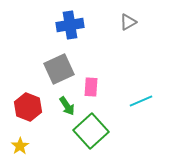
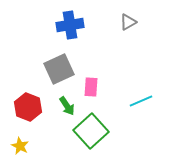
yellow star: rotated 12 degrees counterclockwise
